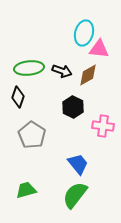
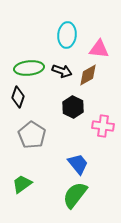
cyan ellipse: moved 17 px left, 2 px down; rotated 10 degrees counterclockwise
green trapezoid: moved 4 px left, 6 px up; rotated 20 degrees counterclockwise
